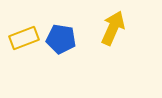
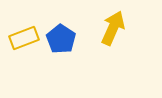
blue pentagon: rotated 24 degrees clockwise
